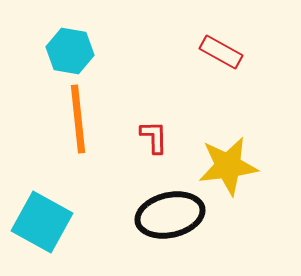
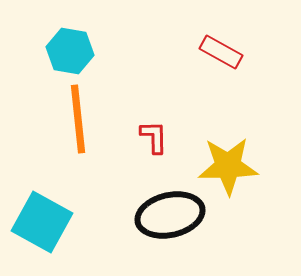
yellow star: rotated 6 degrees clockwise
